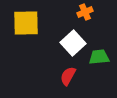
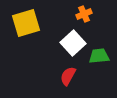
orange cross: moved 1 px left, 2 px down
yellow square: rotated 16 degrees counterclockwise
green trapezoid: moved 1 px up
